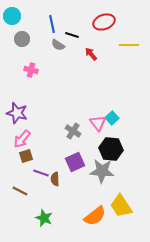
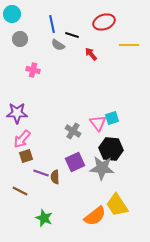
cyan circle: moved 2 px up
gray circle: moved 2 px left
pink cross: moved 2 px right
purple star: rotated 15 degrees counterclockwise
cyan square: rotated 24 degrees clockwise
gray star: moved 3 px up
brown semicircle: moved 2 px up
yellow trapezoid: moved 4 px left, 1 px up
